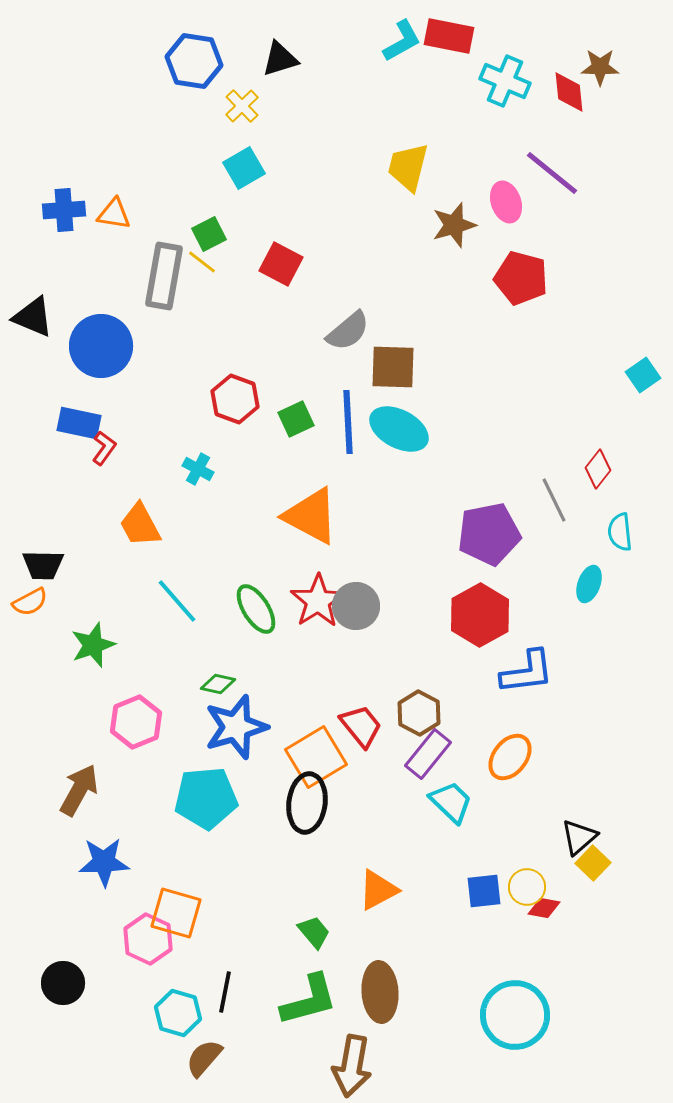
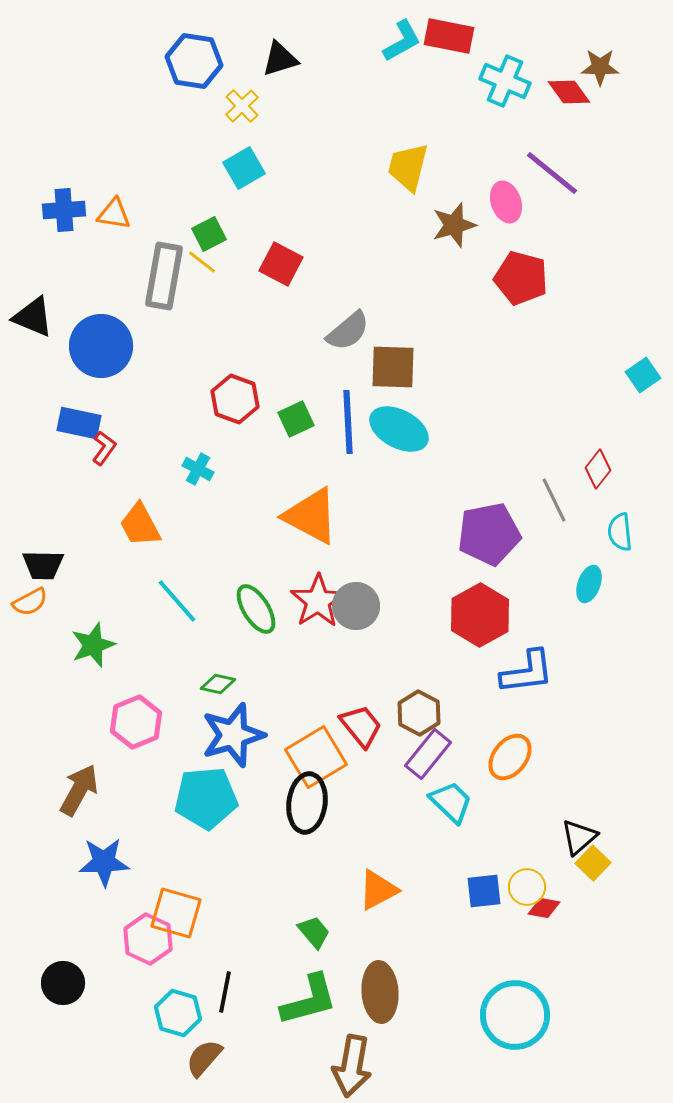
red diamond at (569, 92): rotated 30 degrees counterclockwise
blue star at (236, 727): moved 3 px left, 8 px down
